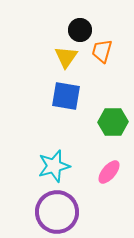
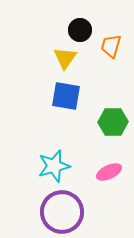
orange trapezoid: moved 9 px right, 5 px up
yellow triangle: moved 1 px left, 1 px down
pink ellipse: rotated 25 degrees clockwise
purple circle: moved 5 px right
